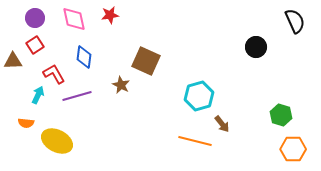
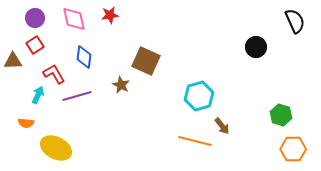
brown arrow: moved 2 px down
yellow ellipse: moved 1 px left, 7 px down
